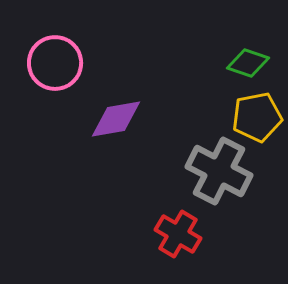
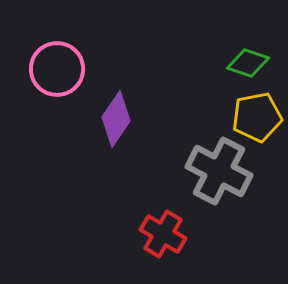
pink circle: moved 2 px right, 6 px down
purple diamond: rotated 46 degrees counterclockwise
red cross: moved 15 px left
